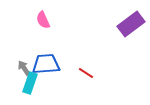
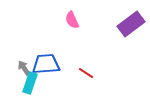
pink semicircle: moved 29 px right
